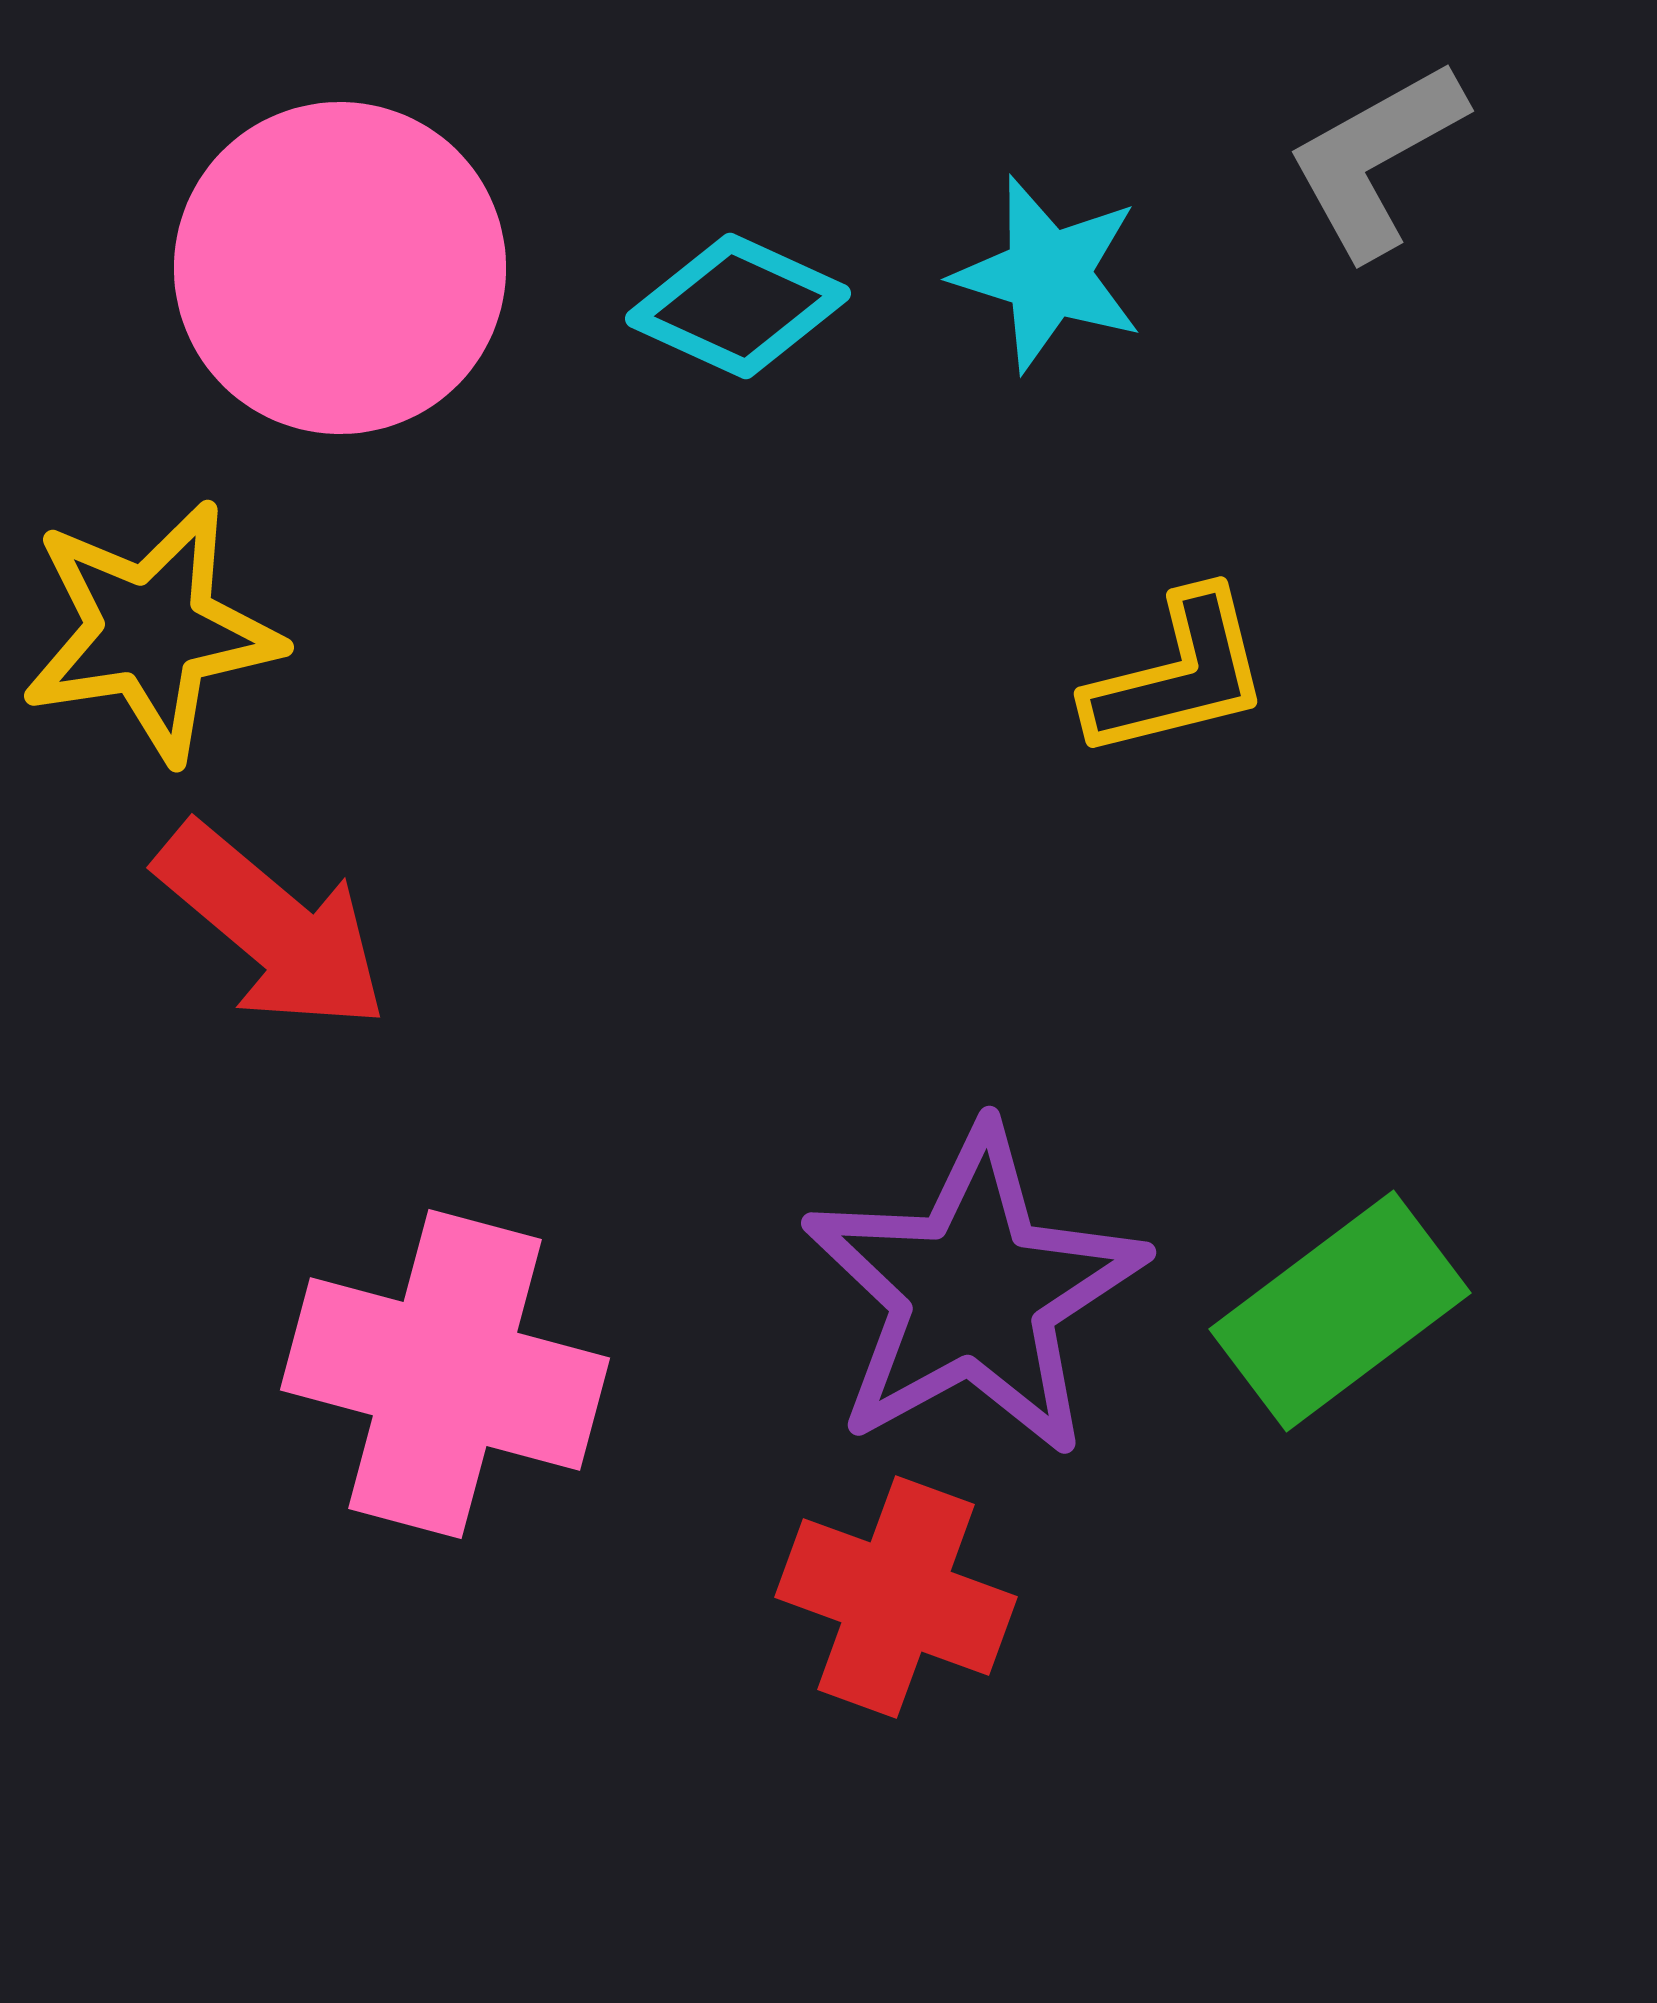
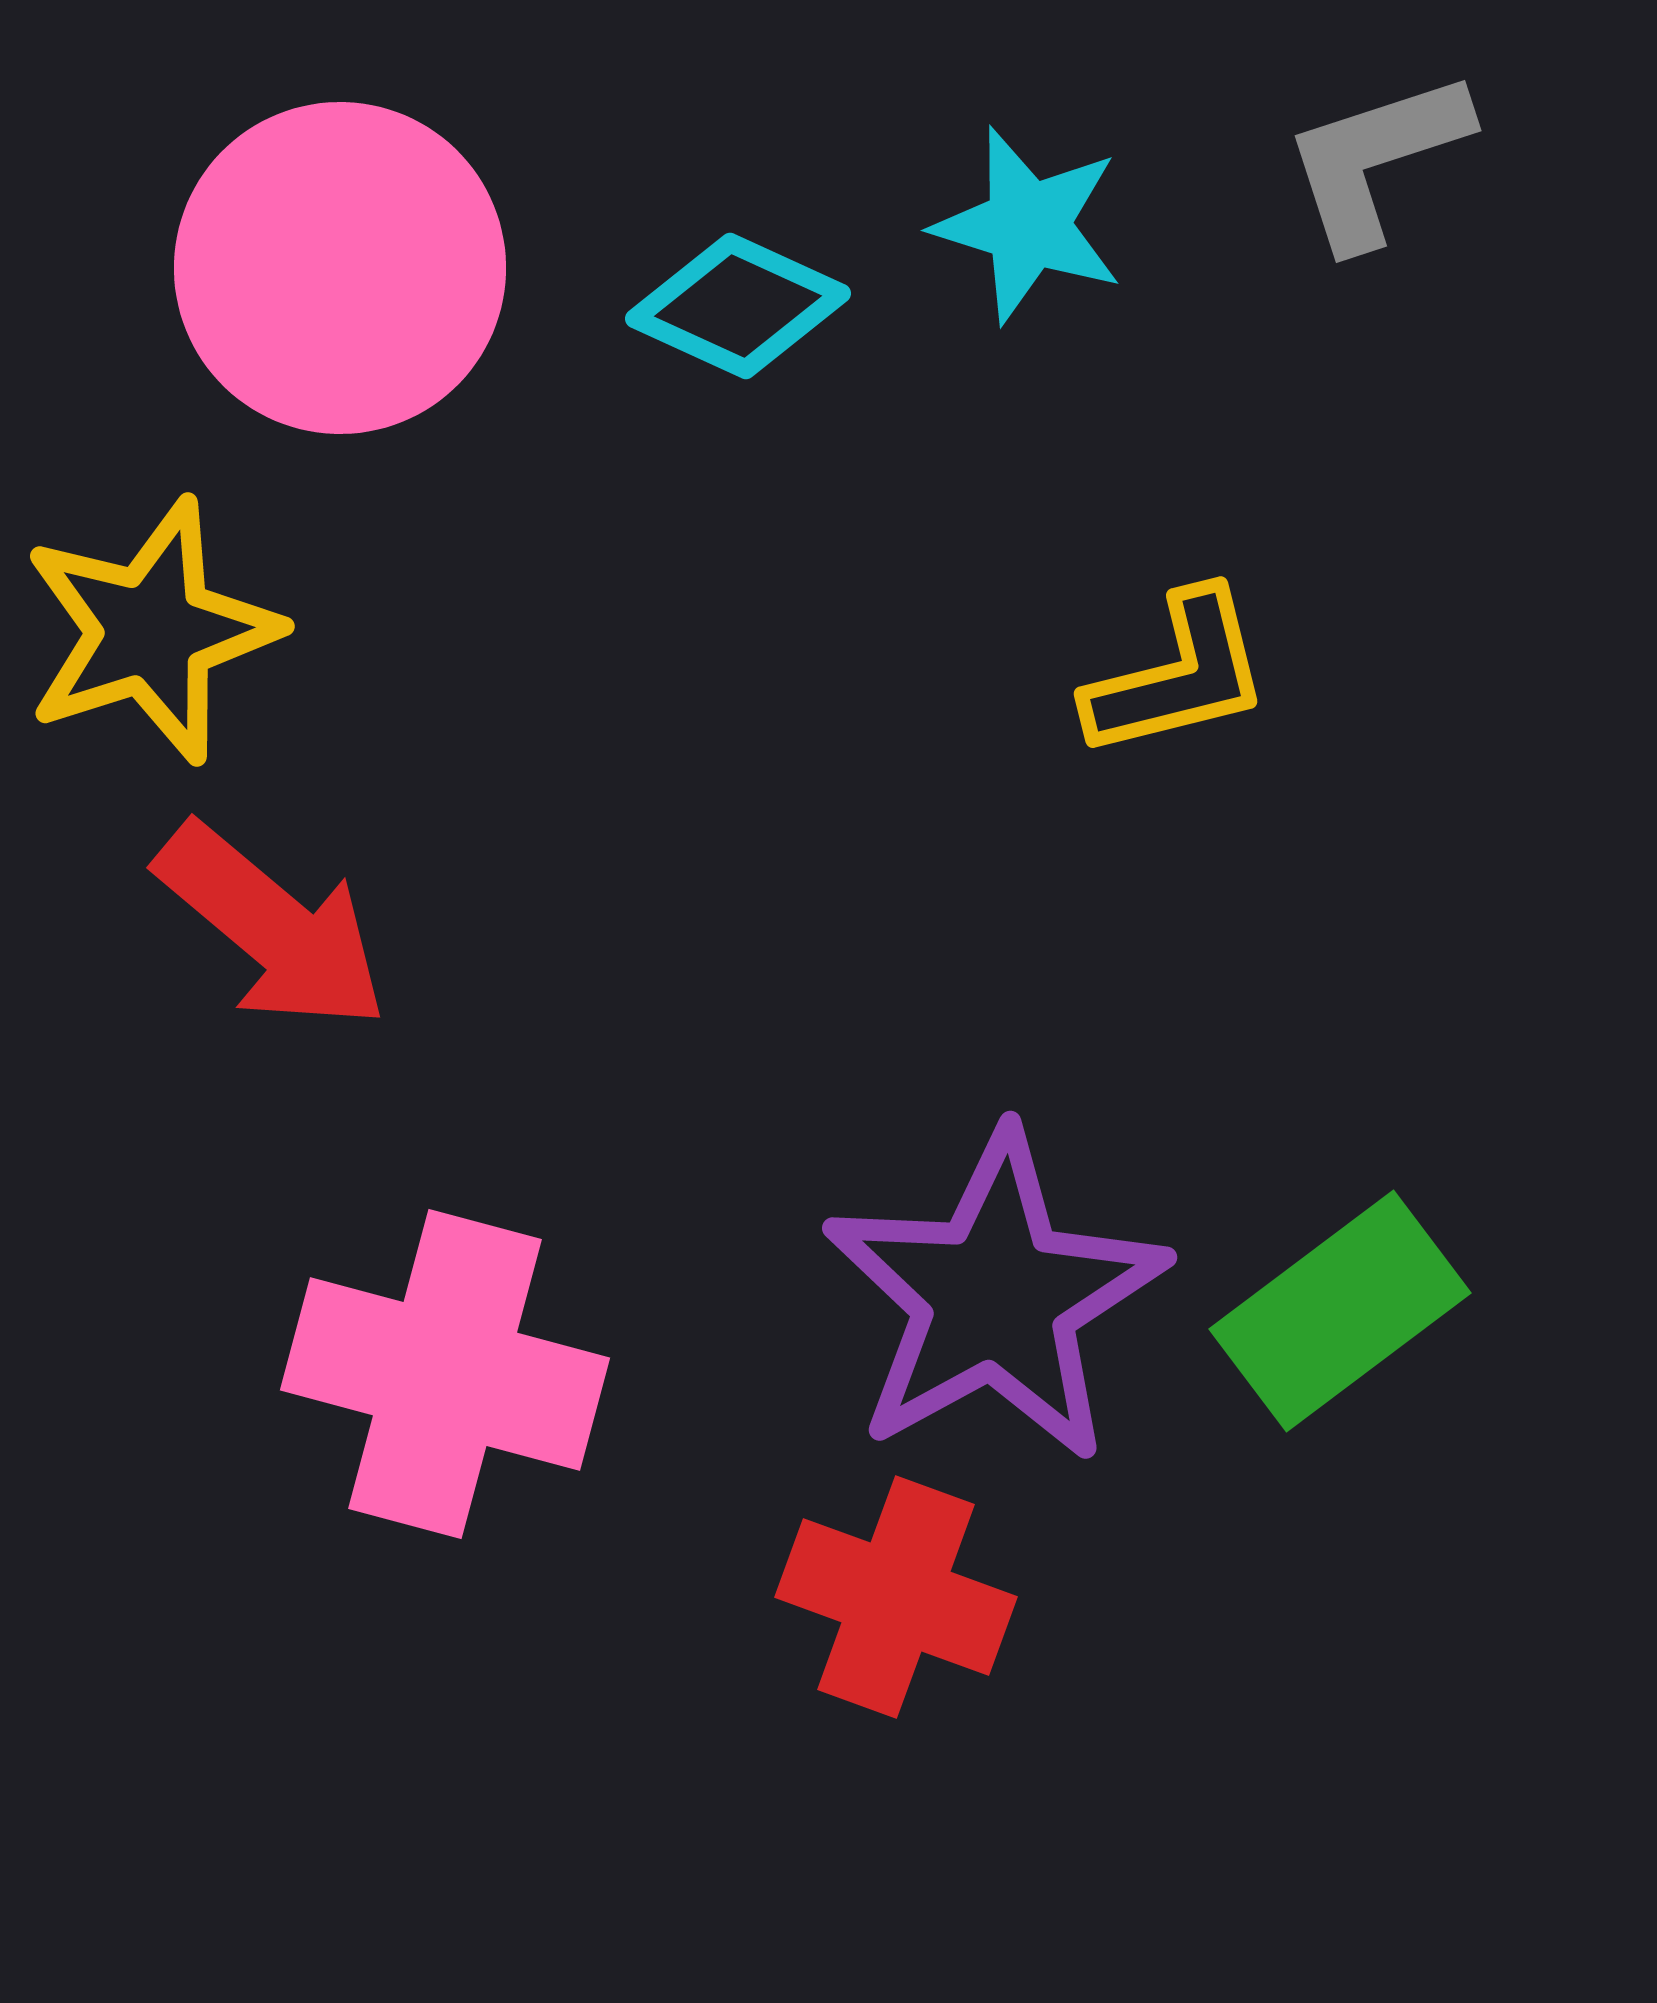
gray L-shape: rotated 11 degrees clockwise
cyan star: moved 20 px left, 49 px up
yellow star: rotated 9 degrees counterclockwise
purple star: moved 21 px right, 5 px down
